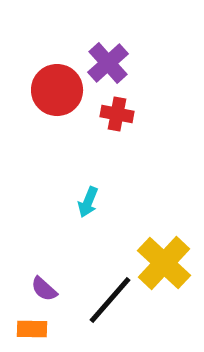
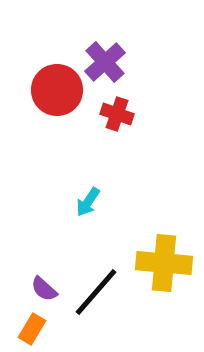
purple cross: moved 3 px left, 1 px up
red cross: rotated 8 degrees clockwise
cyan arrow: rotated 12 degrees clockwise
yellow cross: rotated 38 degrees counterclockwise
black line: moved 14 px left, 8 px up
orange rectangle: rotated 60 degrees counterclockwise
